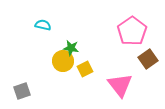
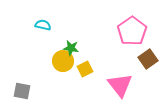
gray square: rotated 30 degrees clockwise
